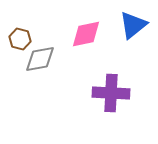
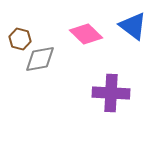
blue triangle: moved 1 px down; rotated 44 degrees counterclockwise
pink diamond: rotated 56 degrees clockwise
